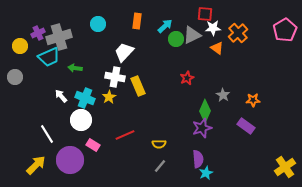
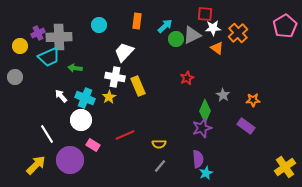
cyan circle: moved 1 px right, 1 px down
pink pentagon: moved 4 px up
gray cross: rotated 15 degrees clockwise
